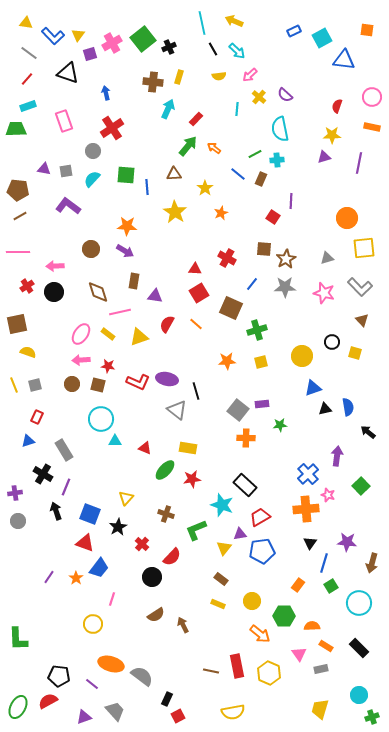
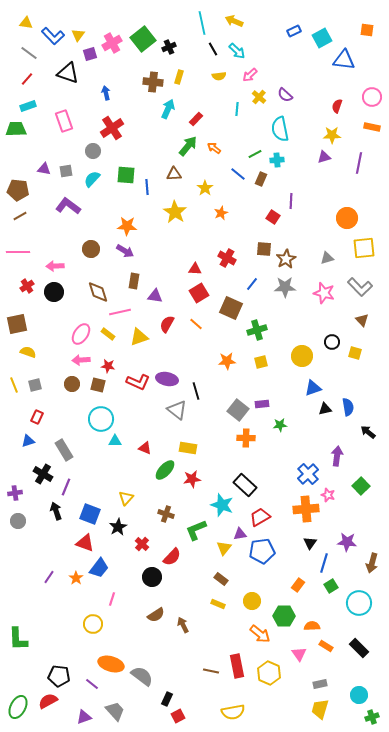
gray rectangle at (321, 669): moved 1 px left, 15 px down
